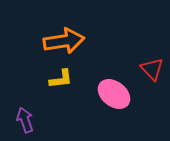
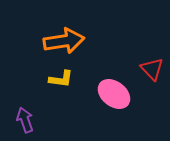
yellow L-shape: rotated 15 degrees clockwise
